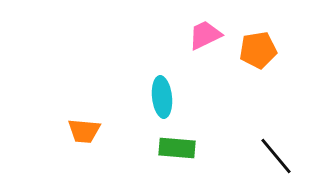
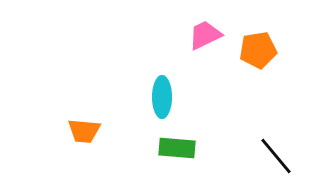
cyan ellipse: rotated 6 degrees clockwise
